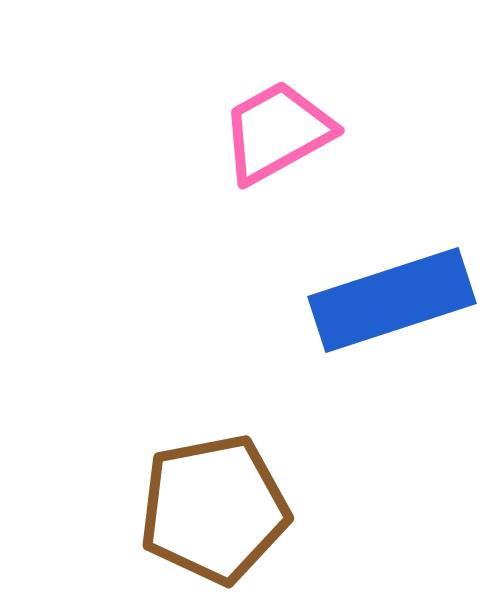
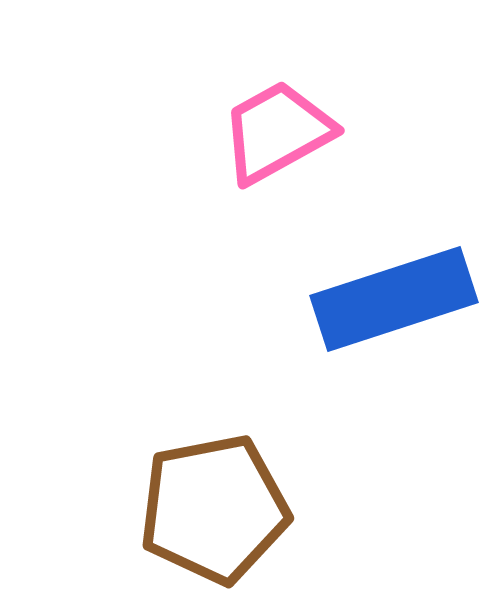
blue rectangle: moved 2 px right, 1 px up
